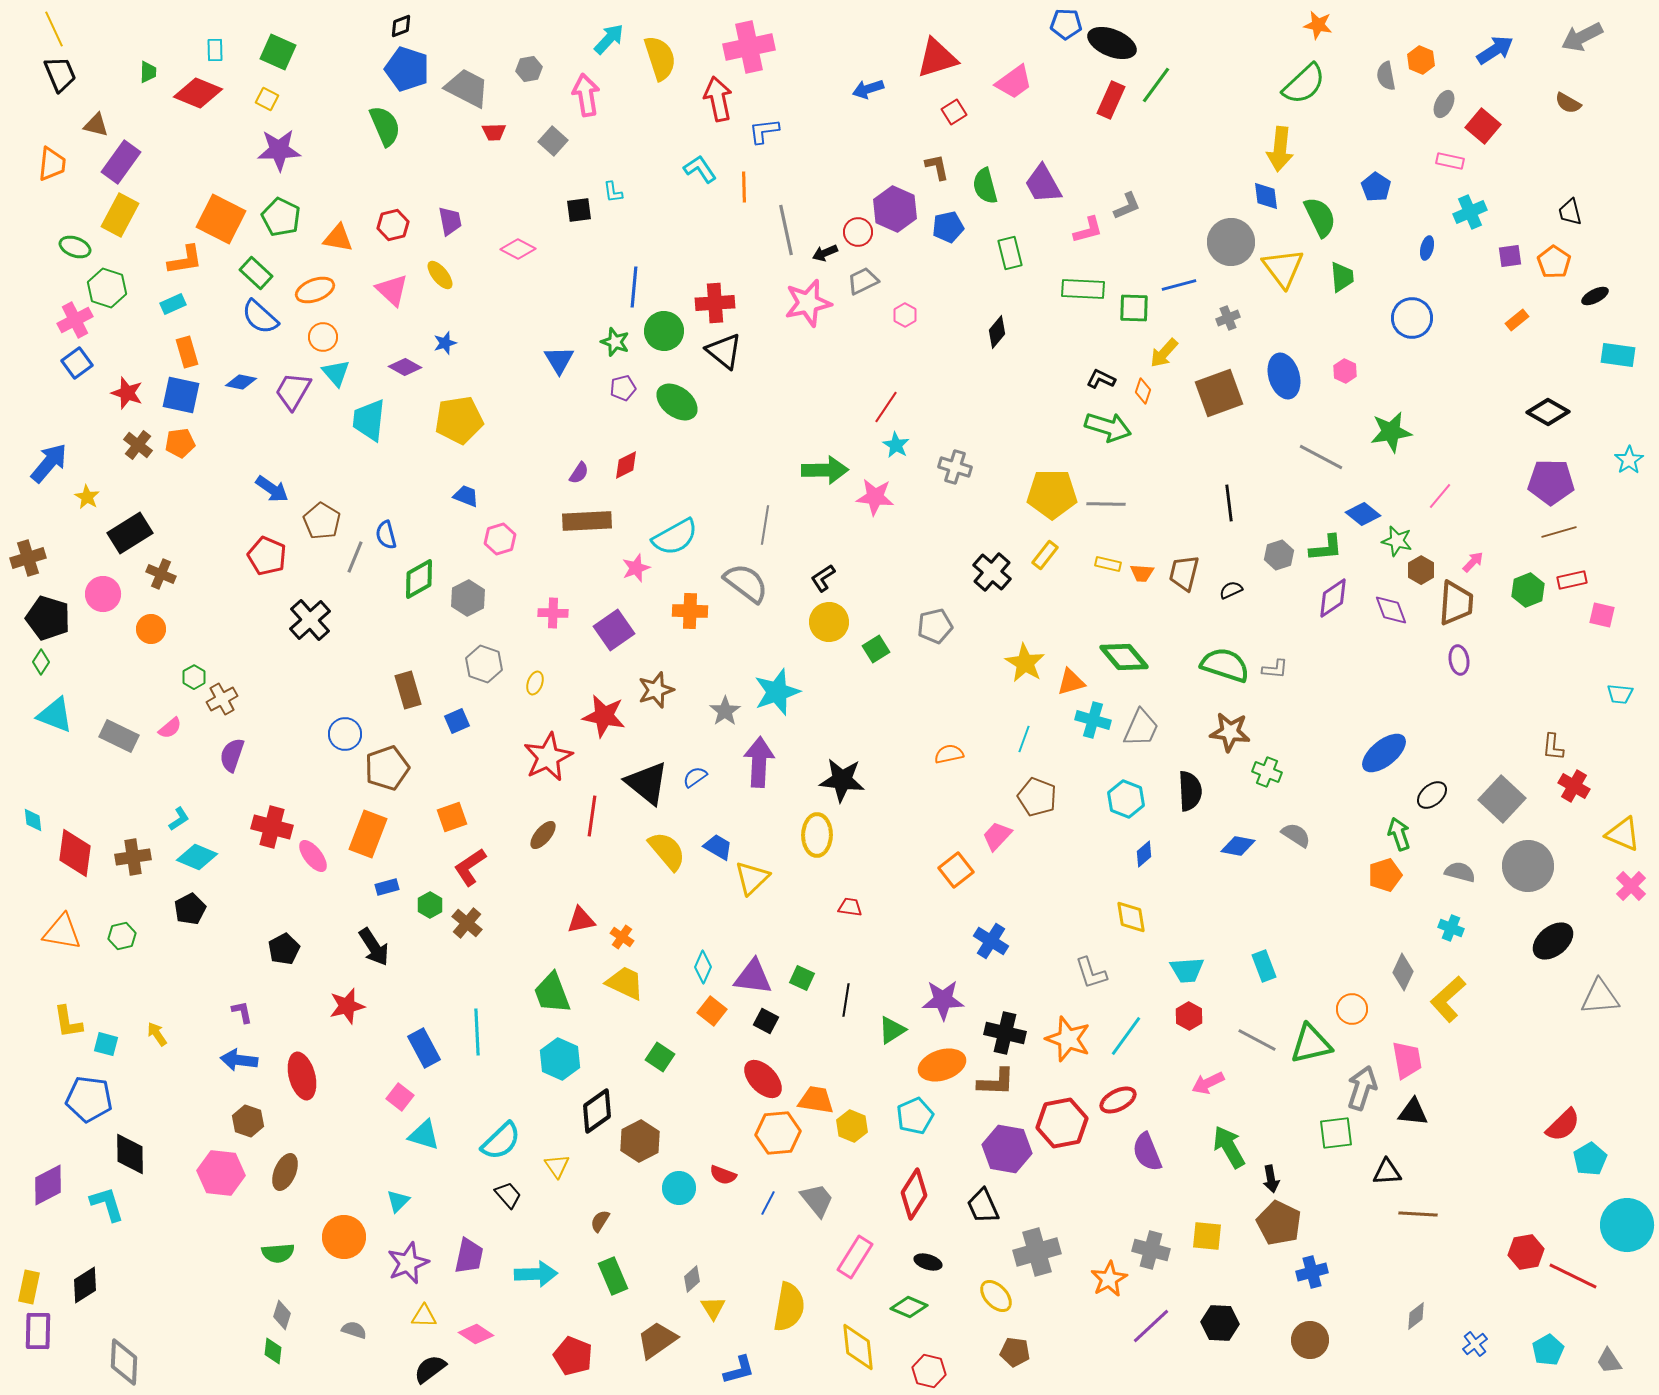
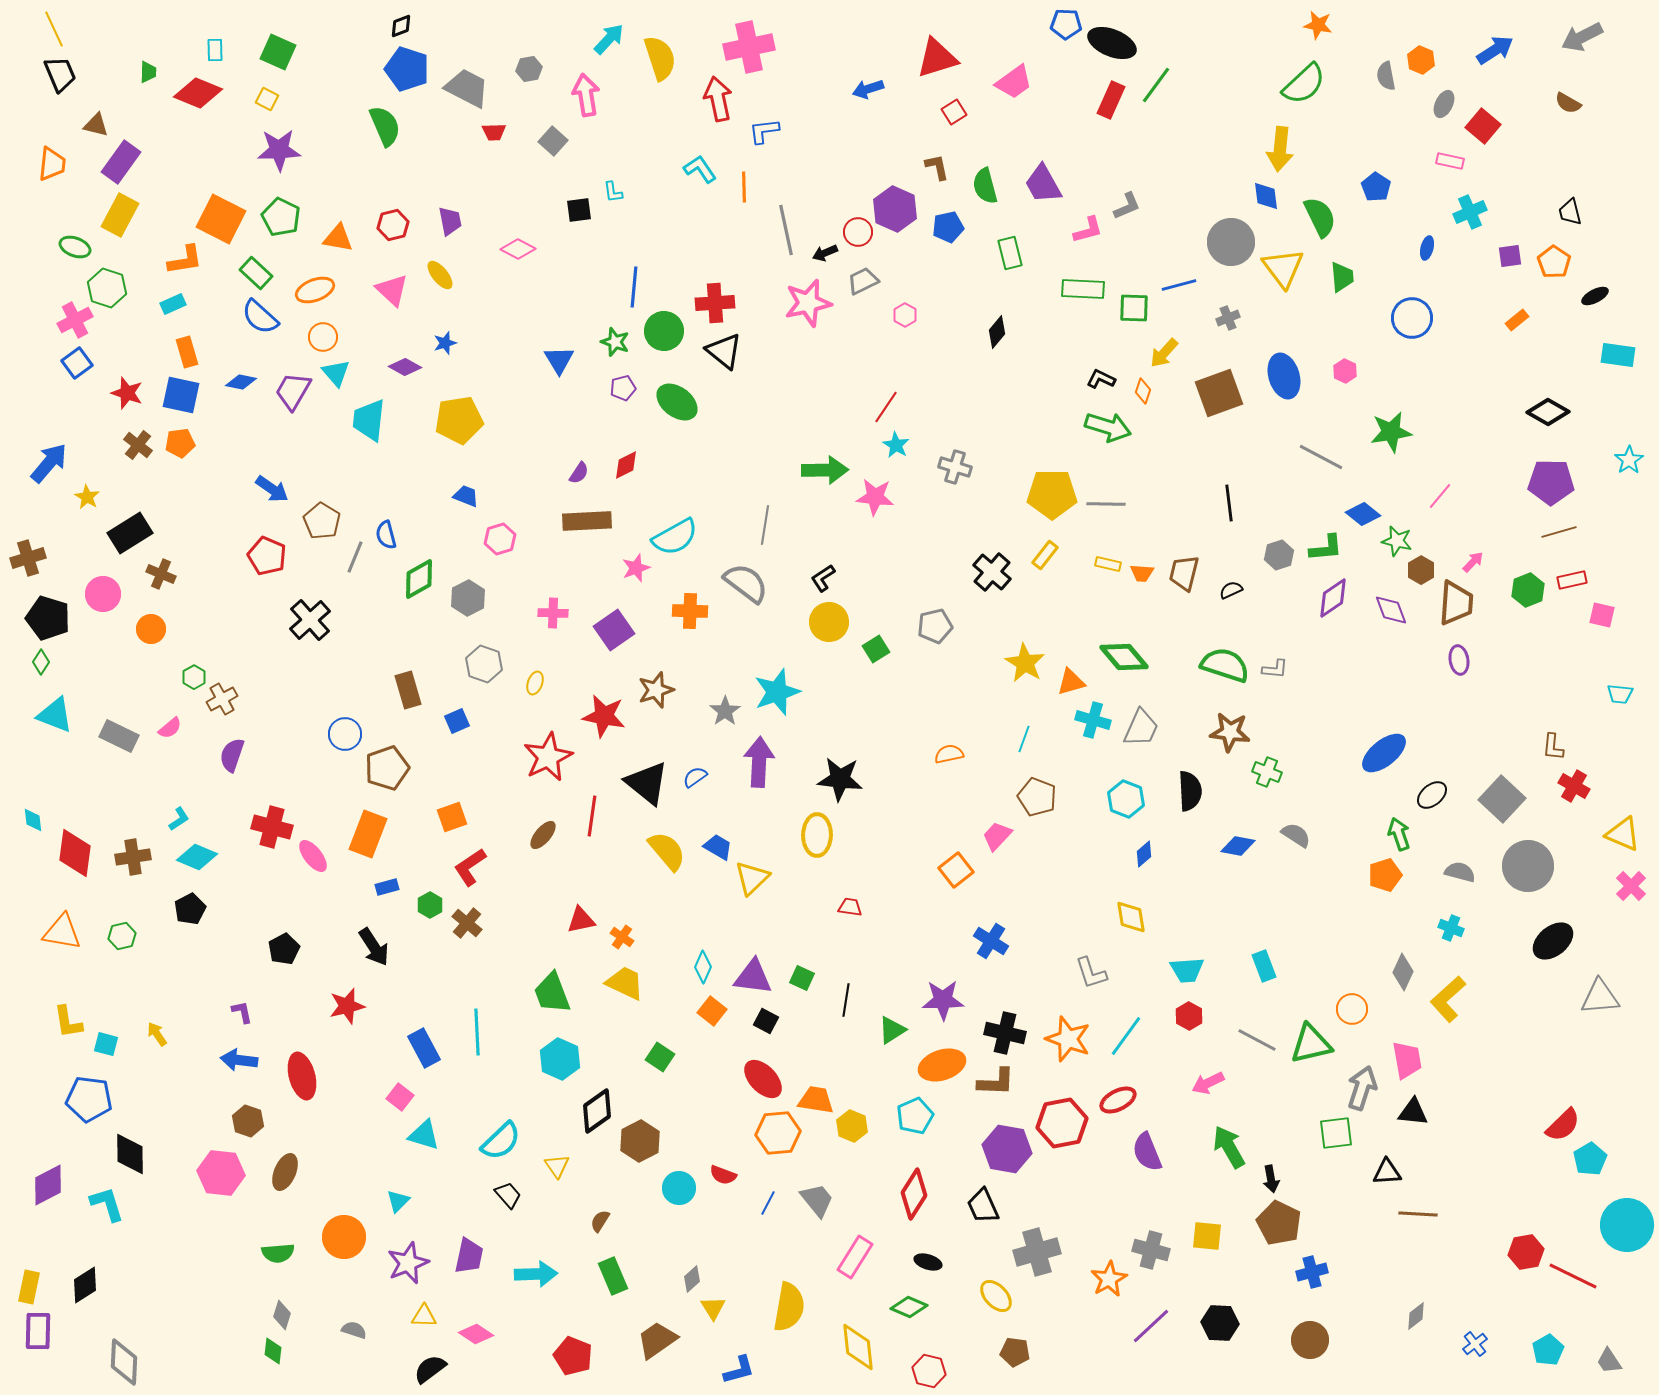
black star at (842, 780): moved 2 px left, 1 px up
